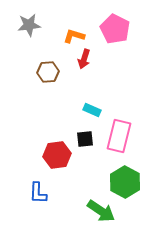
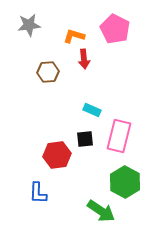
red arrow: rotated 24 degrees counterclockwise
